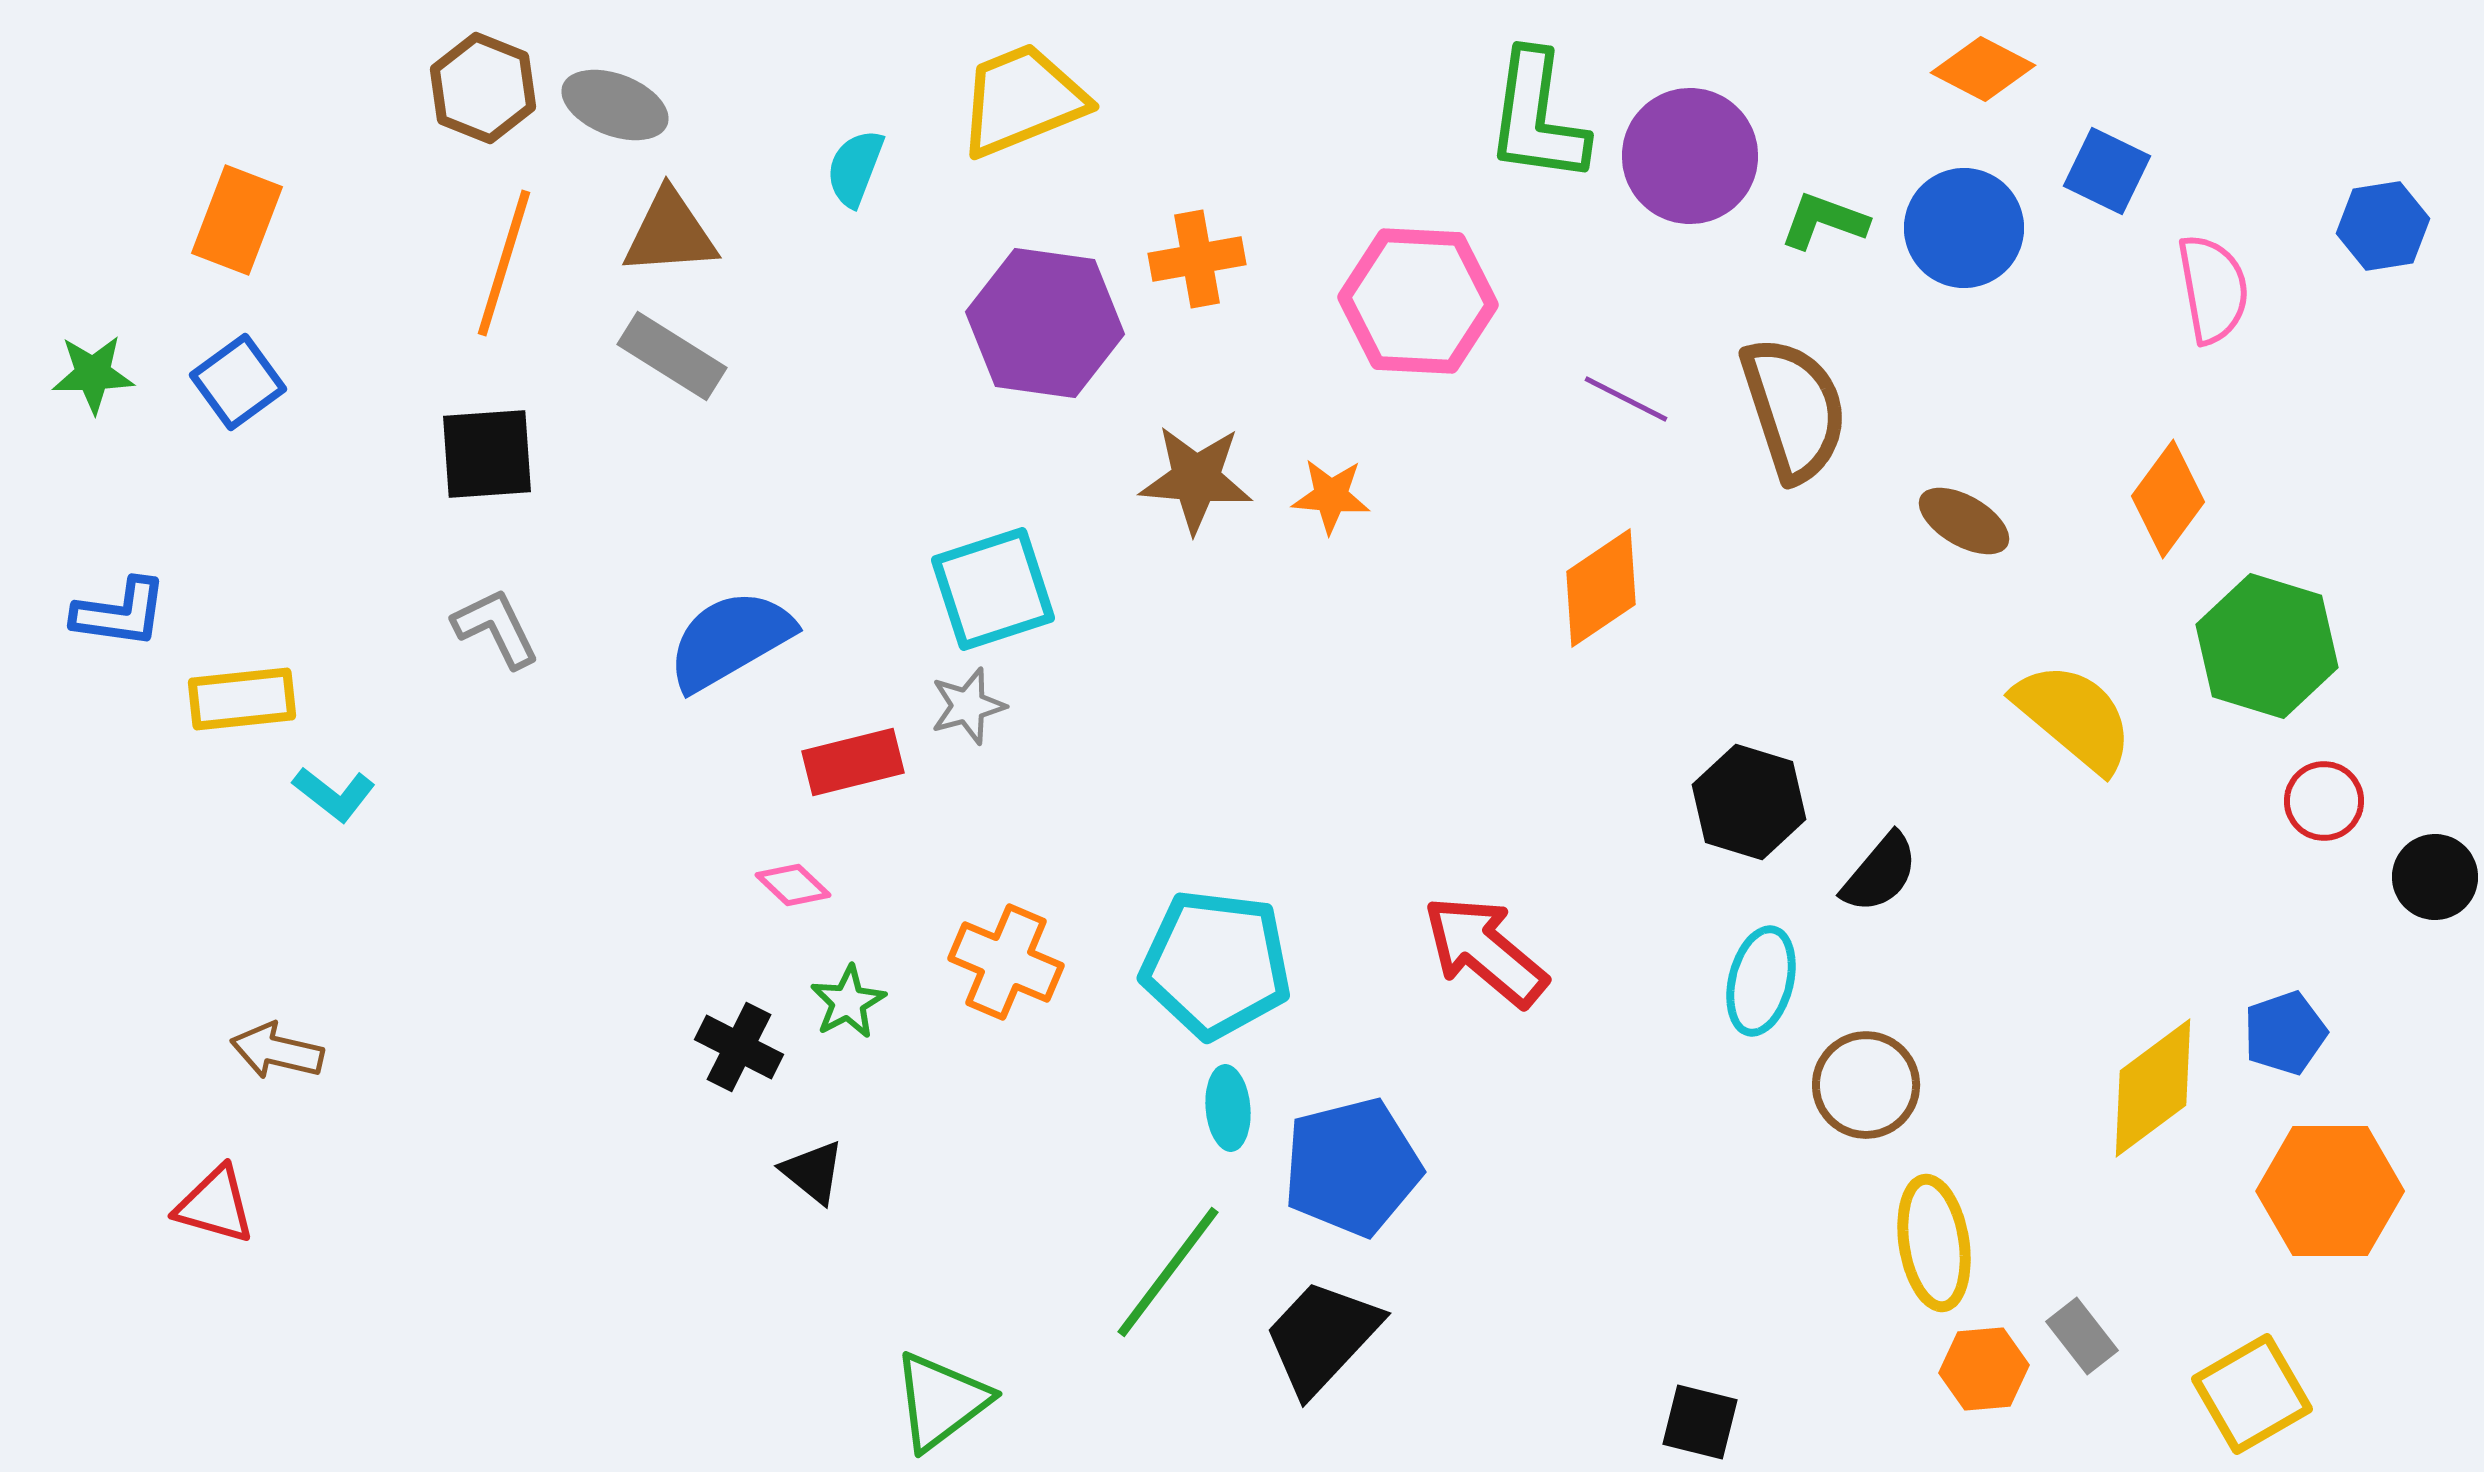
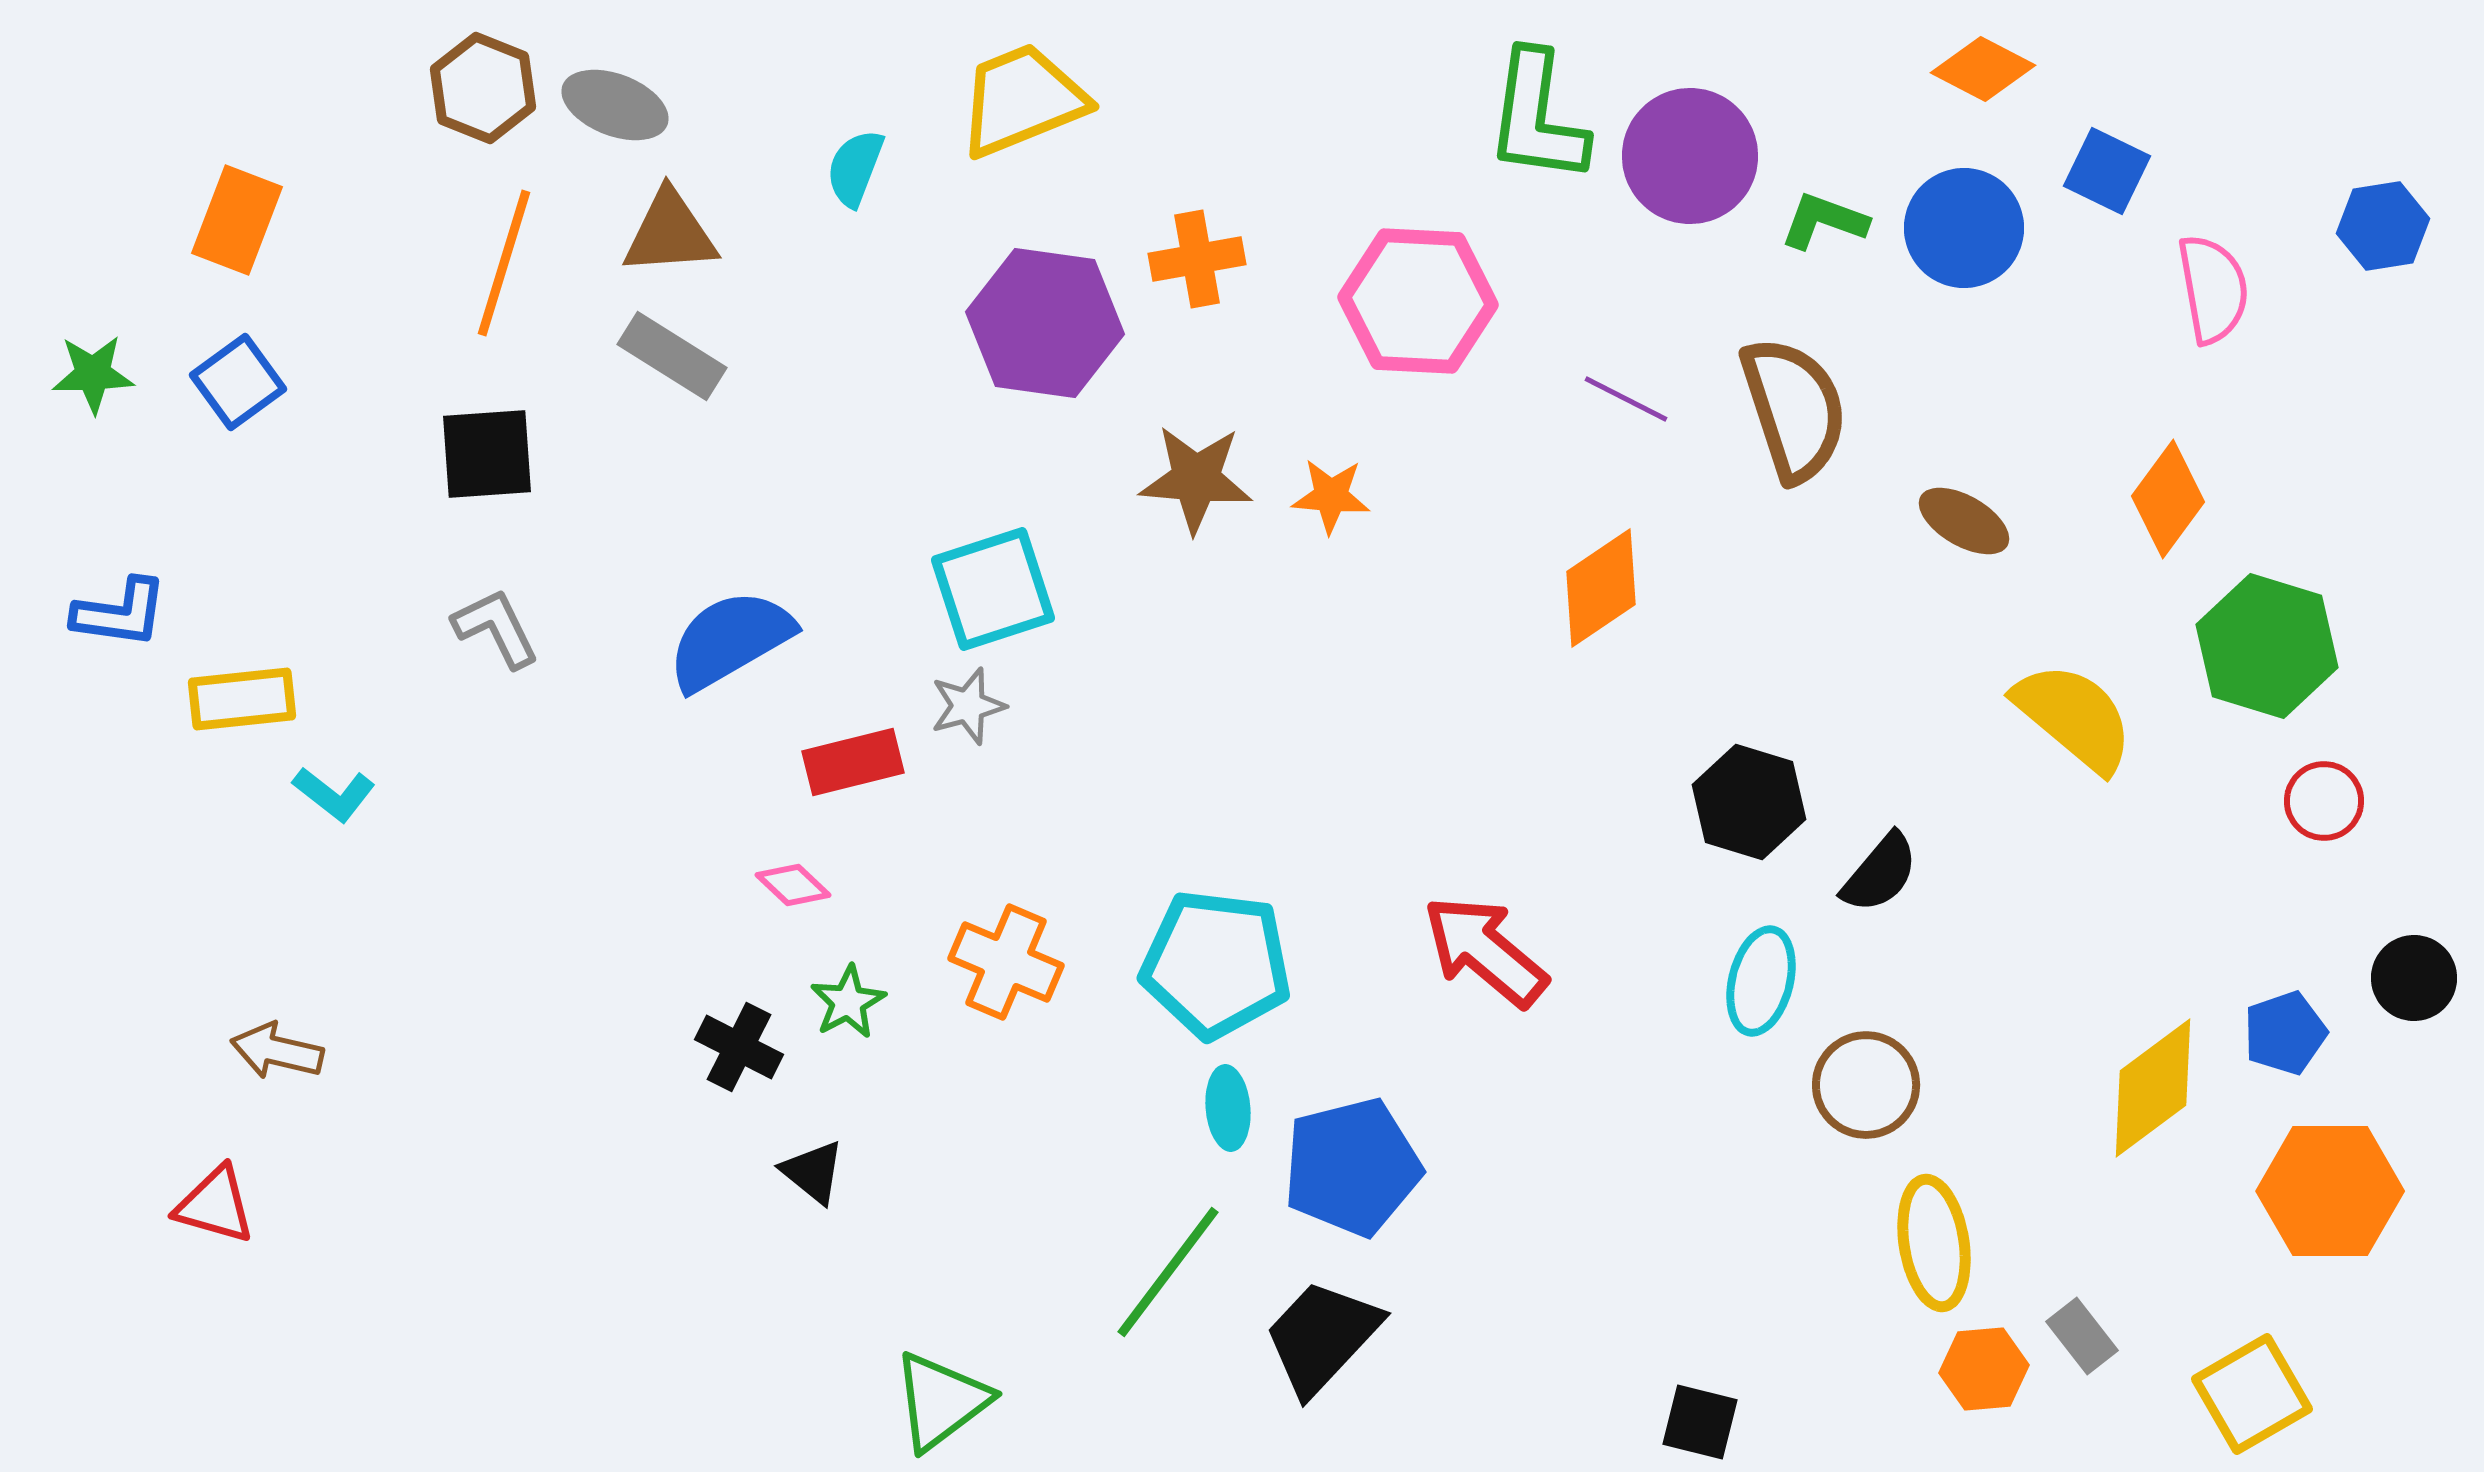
black circle at (2435, 877): moved 21 px left, 101 px down
